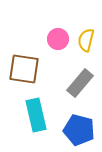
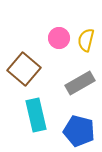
pink circle: moved 1 px right, 1 px up
brown square: rotated 32 degrees clockwise
gray rectangle: rotated 20 degrees clockwise
blue pentagon: moved 1 px down
